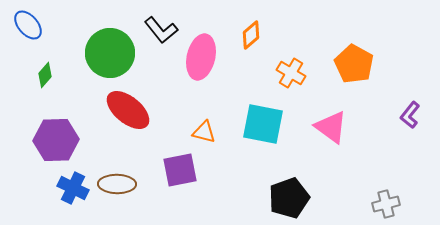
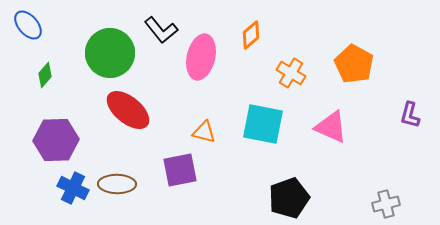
purple L-shape: rotated 24 degrees counterclockwise
pink triangle: rotated 12 degrees counterclockwise
